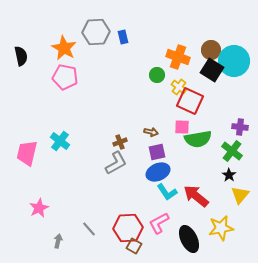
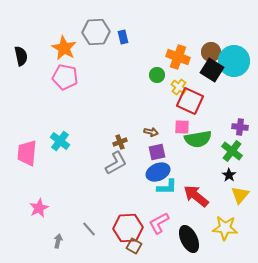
brown circle: moved 2 px down
pink trapezoid: rotated 8 degrees counterclockwise
cyan L-shape: moved 5 px up; rotated 55 degrees counterclockwise
yellow star: moved 4 px right; rotated 15 degrees clockwise
